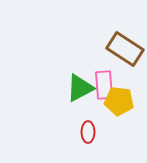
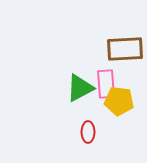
brown rectangle: rotated 36 degrees counterclockwise
pink rectangle: moved 2 px right, 1 px up
